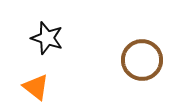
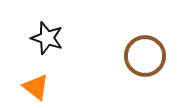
brown circle: moved 3 px right, 4 px up
